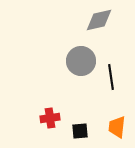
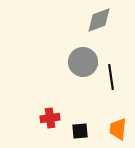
gray diamond: rotated 8 degrees counterclockwise
gray circle: moved 2 px right, 1 px down
orange trapezoid: moved 1 px right, 2 px down
